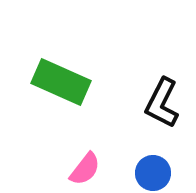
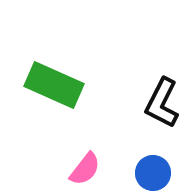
green rectangle: moved 7 px left, 3 px down
